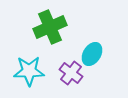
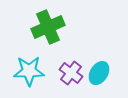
green cross: moved 2 px left
cyan ellipse: moved 7 px right, 19 px down
